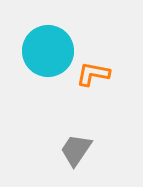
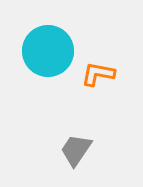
orange L-shape: moved 5 px right
